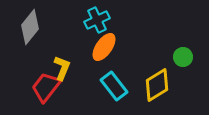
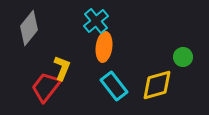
cyan cross: moved 1 px left, 1 px down; rotated 15 degrees counterclockwise
gray diamond: moved 1 px left, 1 px down
orange ellipse: rotated 28 degrees counterclockwise
yellow diamond: rotated 16 degrees clockwise
